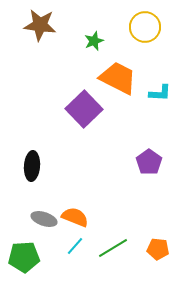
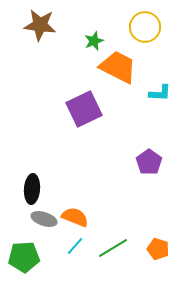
orange trapezoid: moved 11 px up
purple square: rotated 18 degrees clockwise
black ellipse: moved 23 px down
orange pentagon: rotated 10 degrees clockwise
